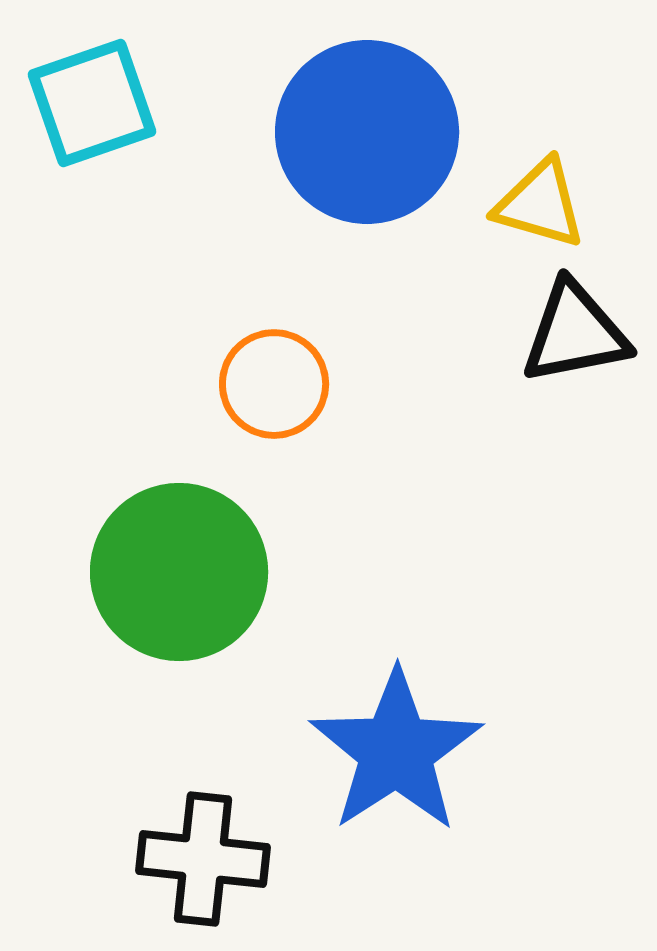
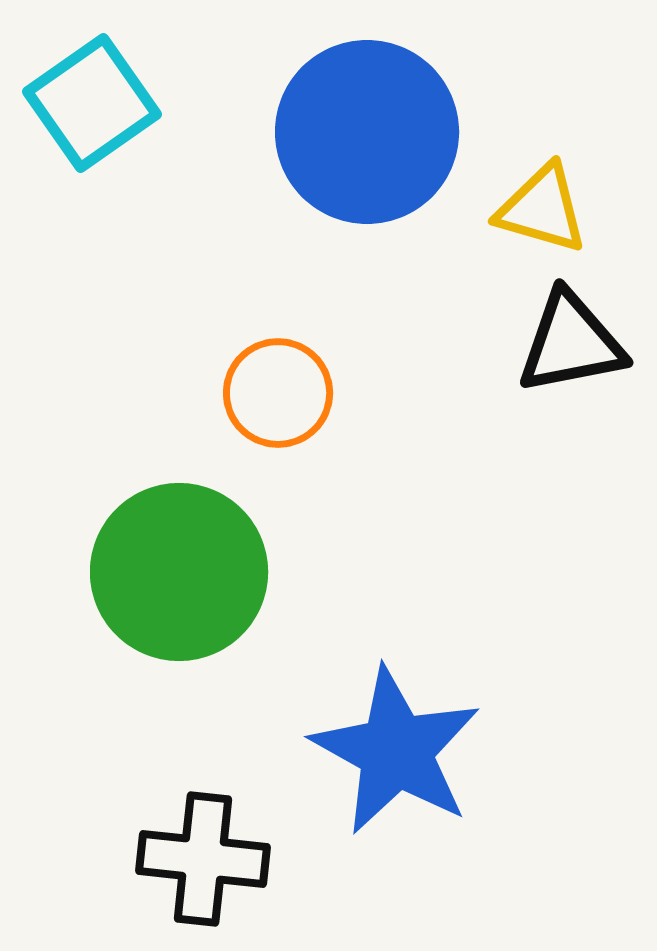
cyan square: rotated 16 degrees counterclockwise
yellow triangle: moved 2 px right, 5 px down
black triangle: moved 4 px left, 10 px down
orange circle: moved 4 px right, 9 px down
blue star: rotated 10 degrees counterclockwise
